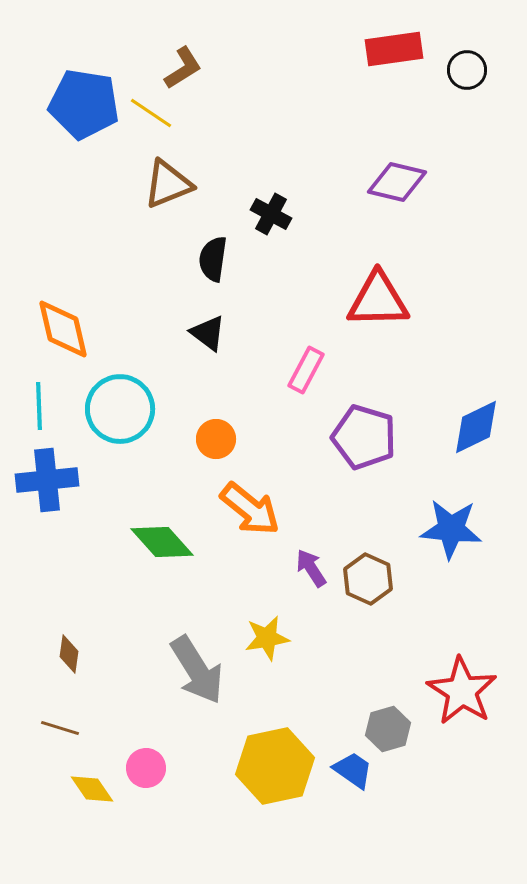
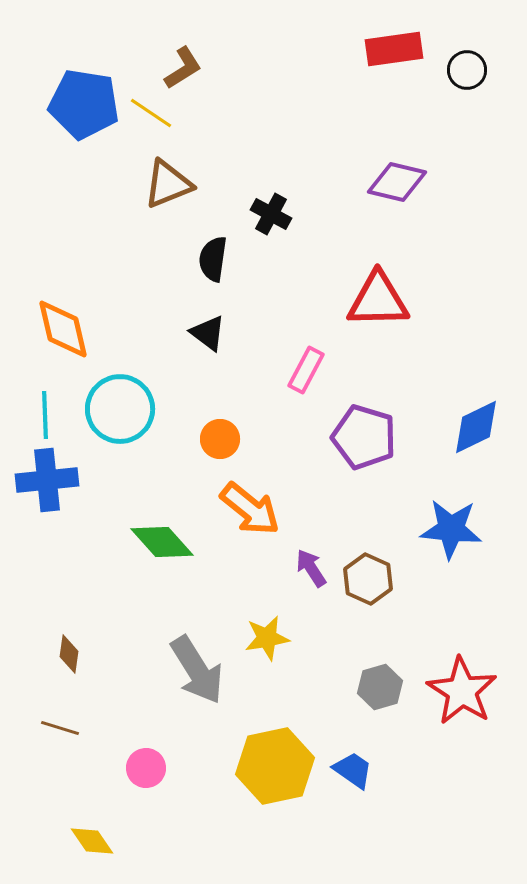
cyan line: moved 6 px right, 9 px down
orange circle: moved 4 px right
gray hexagon: moved 8 px left, 42 px up
yellow diamond: moved 52 px down
